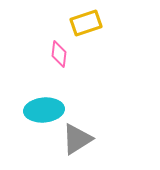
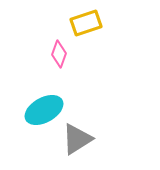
pink diamond: rotated 12 degrees clockwise
cyan ellipse: rotated 24 degrees counterclockwise
